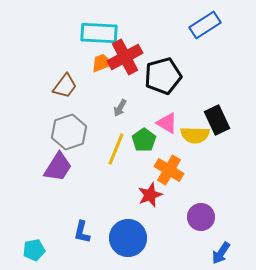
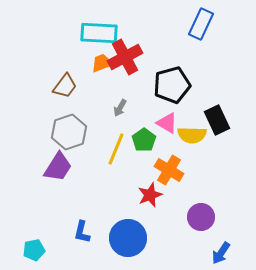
blue rectangle: moved 4 px left, 1 px up; rotated 32 degrees counterclockwise
black pentagon: moved 9 px right, 9 px down
yellow semicircle: moved 3 px left
